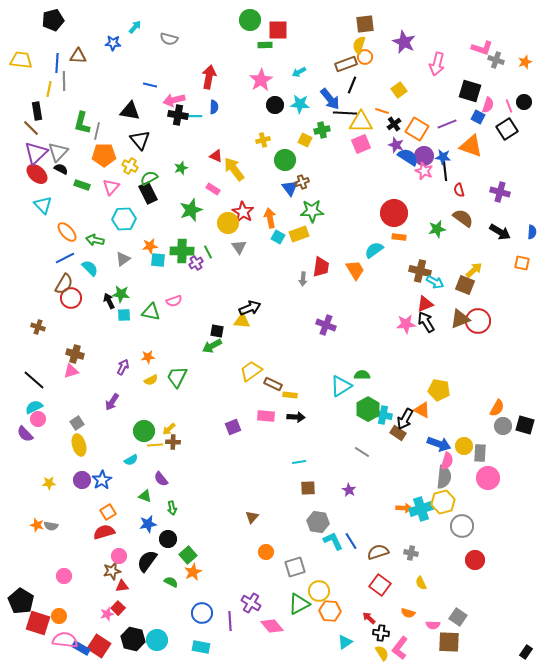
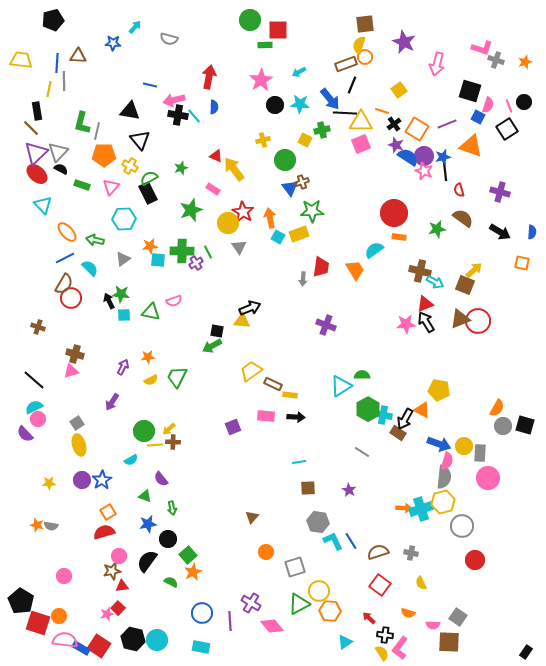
cyan line at (194, 116): rotated 49 degrees clockwise
blue star at (443, 157): rotated 21 degrees counterclockwise
black cross at (381, 633): moved 4 px right, 2 px down
